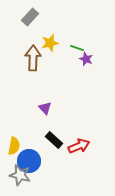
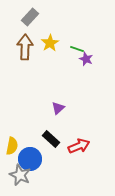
yellow star: rotated 18 degrees counterclockwise
green line: moved 1 px down
brown arrow: moved 8 px left, 11 px up
purple triangle: moved 13 px right; rotated 32 degrees clockwise
black rectangle: moved 3 px left, 1 px up
yellow semicircle: moved 2 px left
blue circle: moved 1 px right, 2 px up
gray star: rotated 10 degrees clockwise
